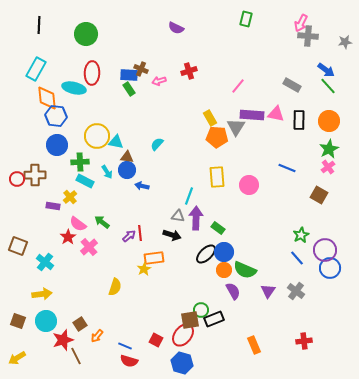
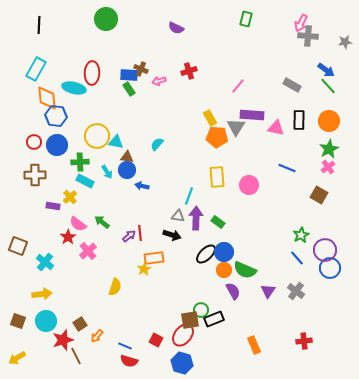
green circle at (86, 34): moved 20 px right, 15 px up
pink triangle at (276, 114): moved 14 px down
red circle at (17, 179): moved 17 px right, 37 px up
green rectangle at (218, 228): moved 6 px up
pink cross at (89, 247): moved 1 px left, 4 px down
